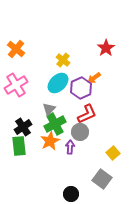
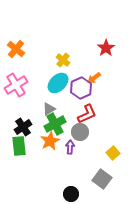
gray triangle: rotated 16 degrees clockwise
